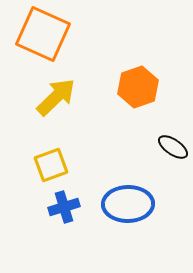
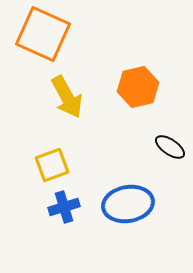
orange hexagon: rotated 6 degrees clockwise
yellow arrow: moved 11 px right; rotated 105 degrees clockwise
black ellipse: moved 3 px left
yellow square: moved 1 px right
blue ellipse: rotated 9 degrees counterclockwise
